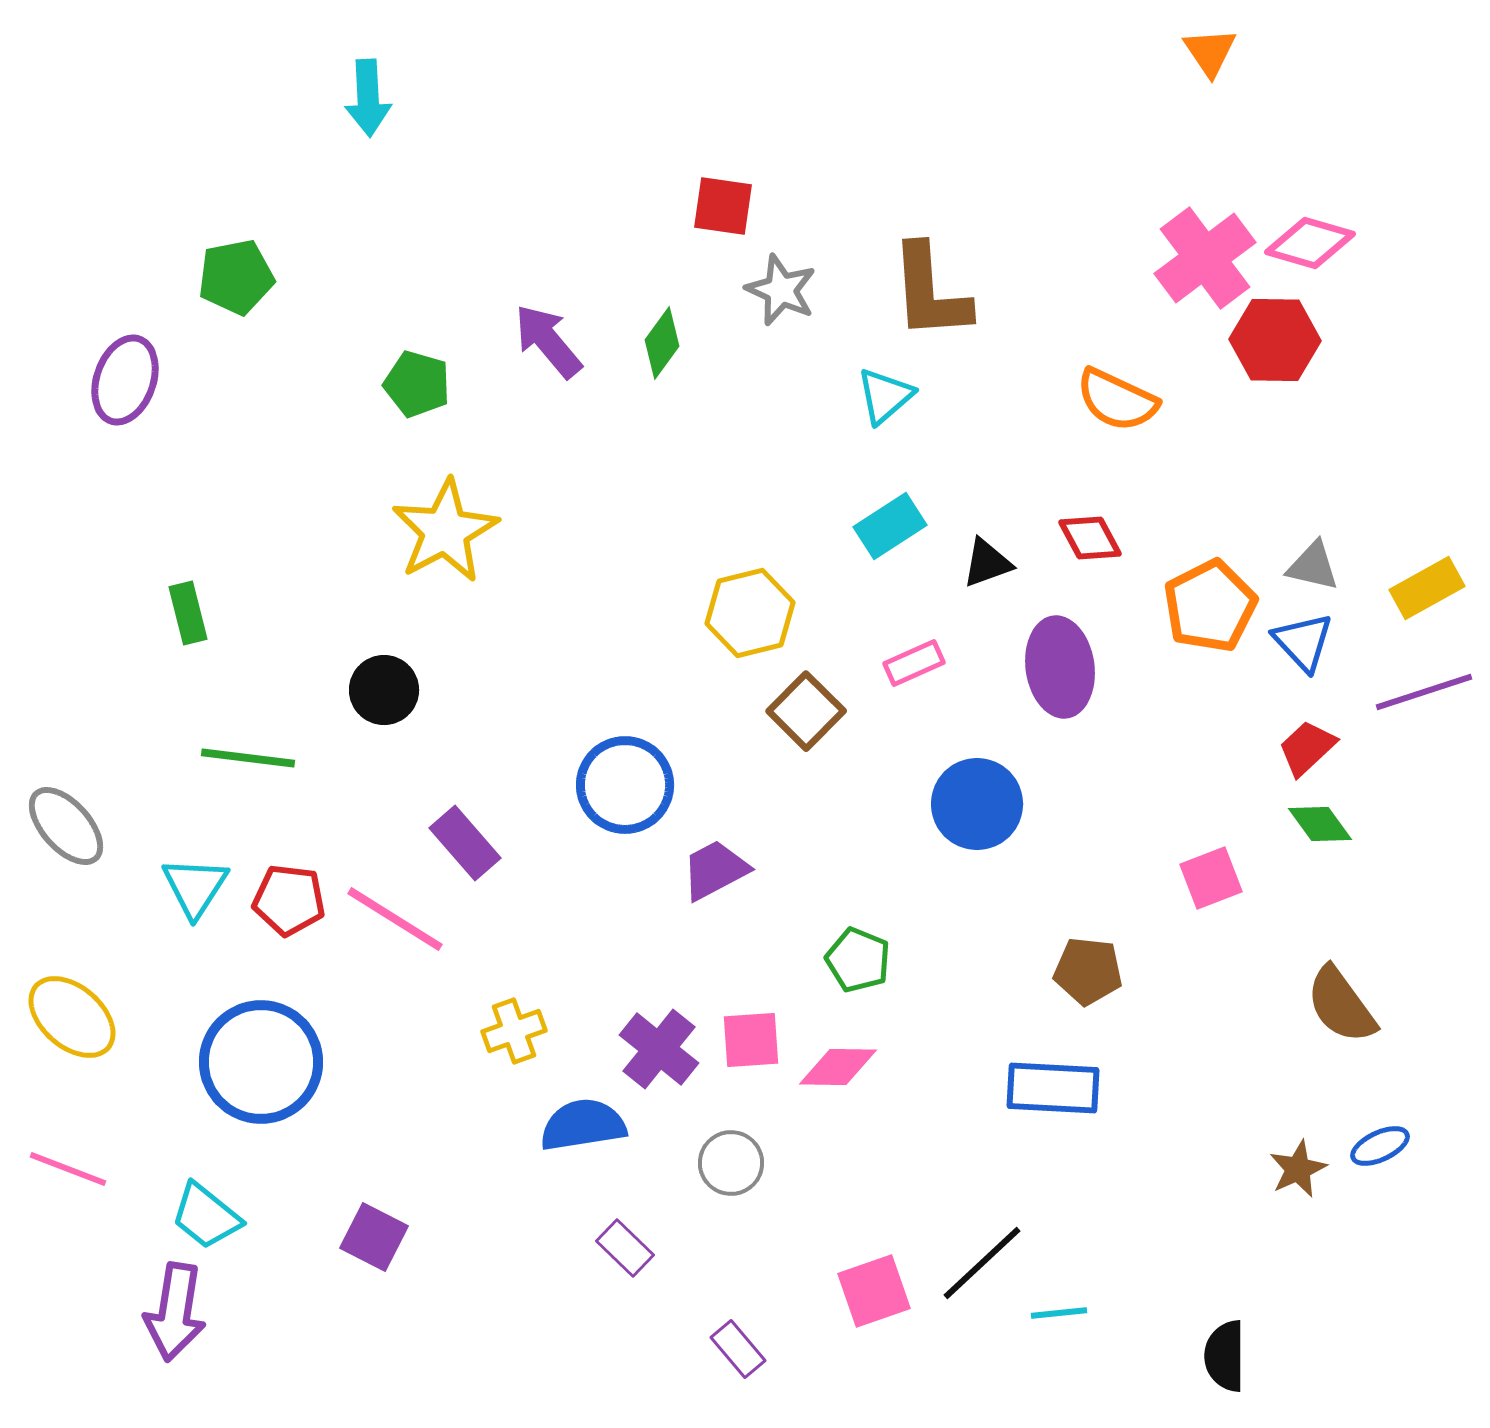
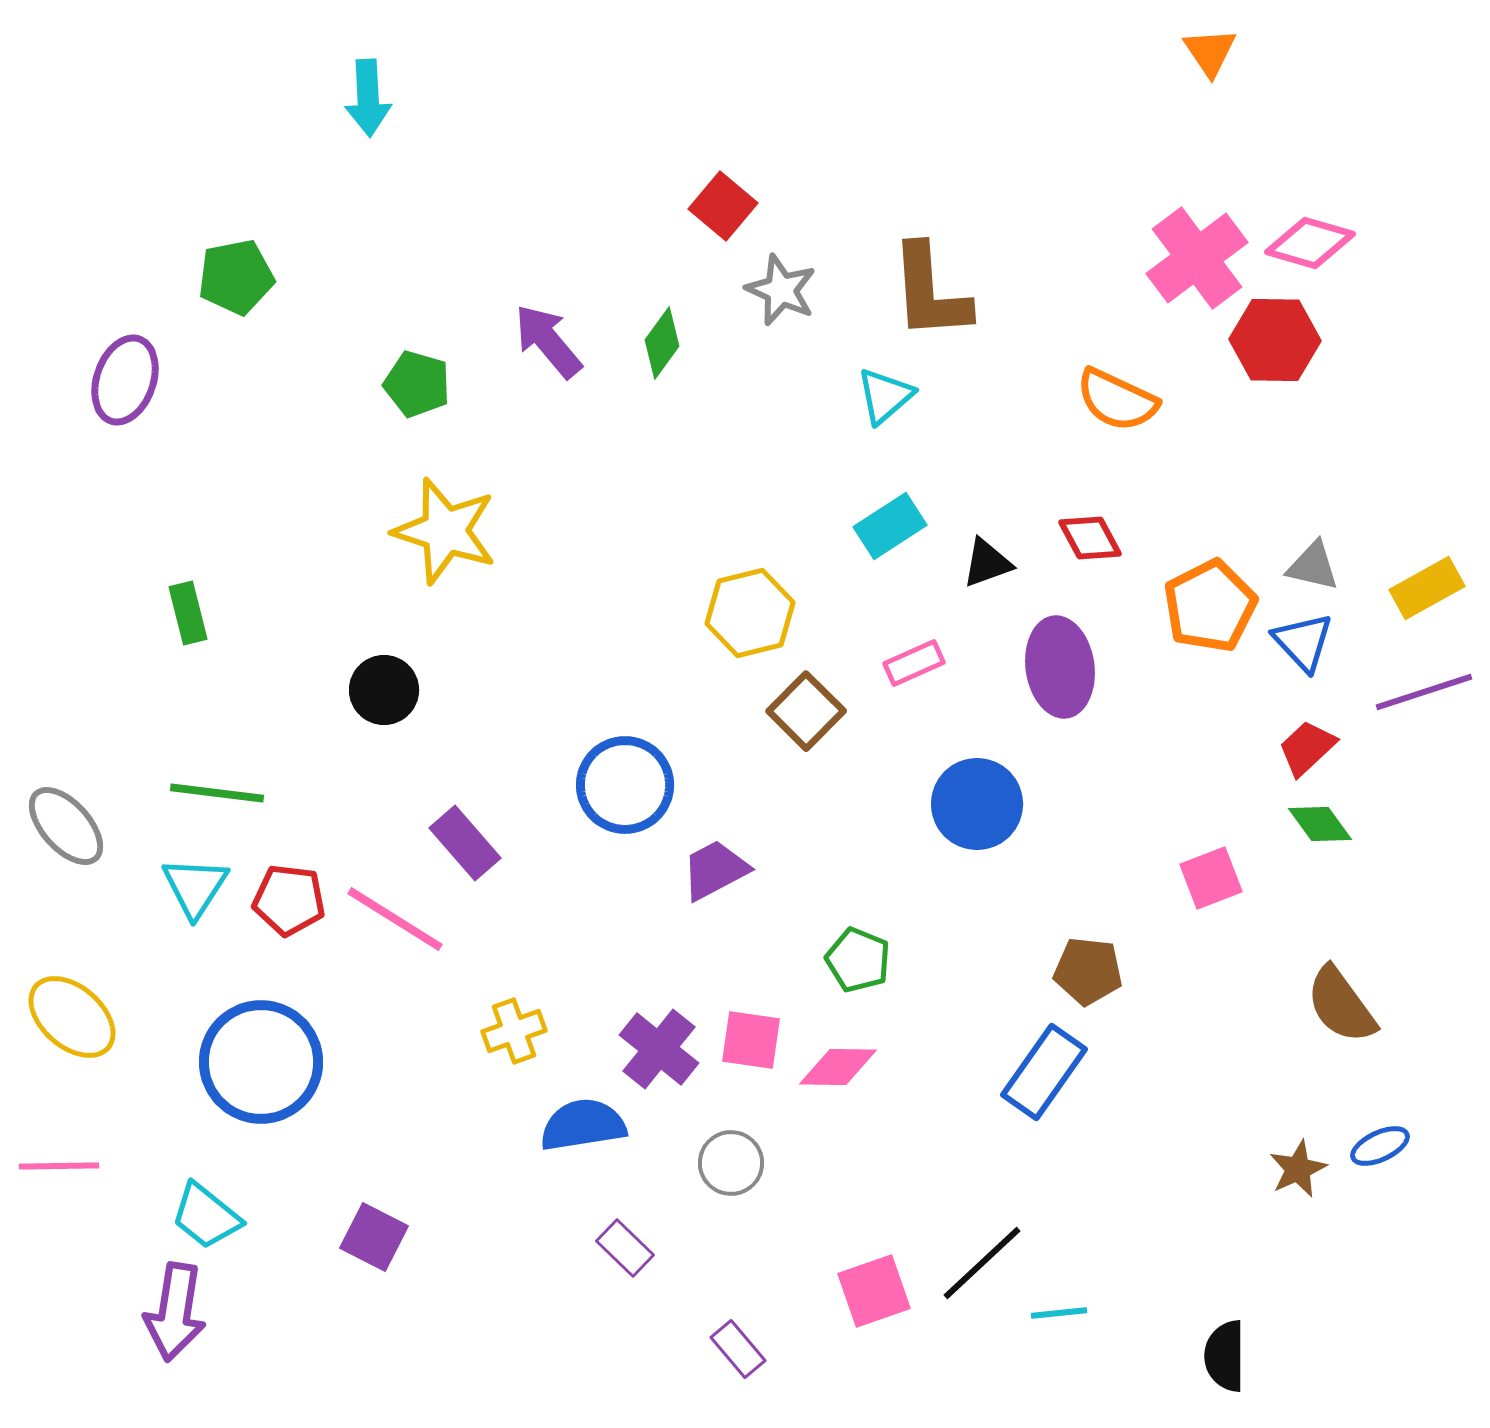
red square at (723, 206): rotated 32 degrees clockwise
pink cross at (1205, 258): moved 8 px left
yellow star at (445, 531): rotated 26 degrees counterclockwise
green line at (248, 758): moved 31 px left, 35 px down
pink square at (751, 1040): rotated 12 degrees clockwise
blue rectangle at (1053, 1088): moved 9 px left, 16 px up; rotated 58 degrees counterclockwise
pink line at (68, 1169): moved 9 px left, 3 px up; rotated 22 degrees counterclockwise
